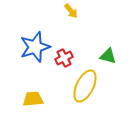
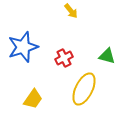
blue star: moved 12 px left
green triangle: moved 1 px left
yellow ellipse: moved 1 px left, 3 px down
yellow trapezoid: rotated 130 degrees clockwise
